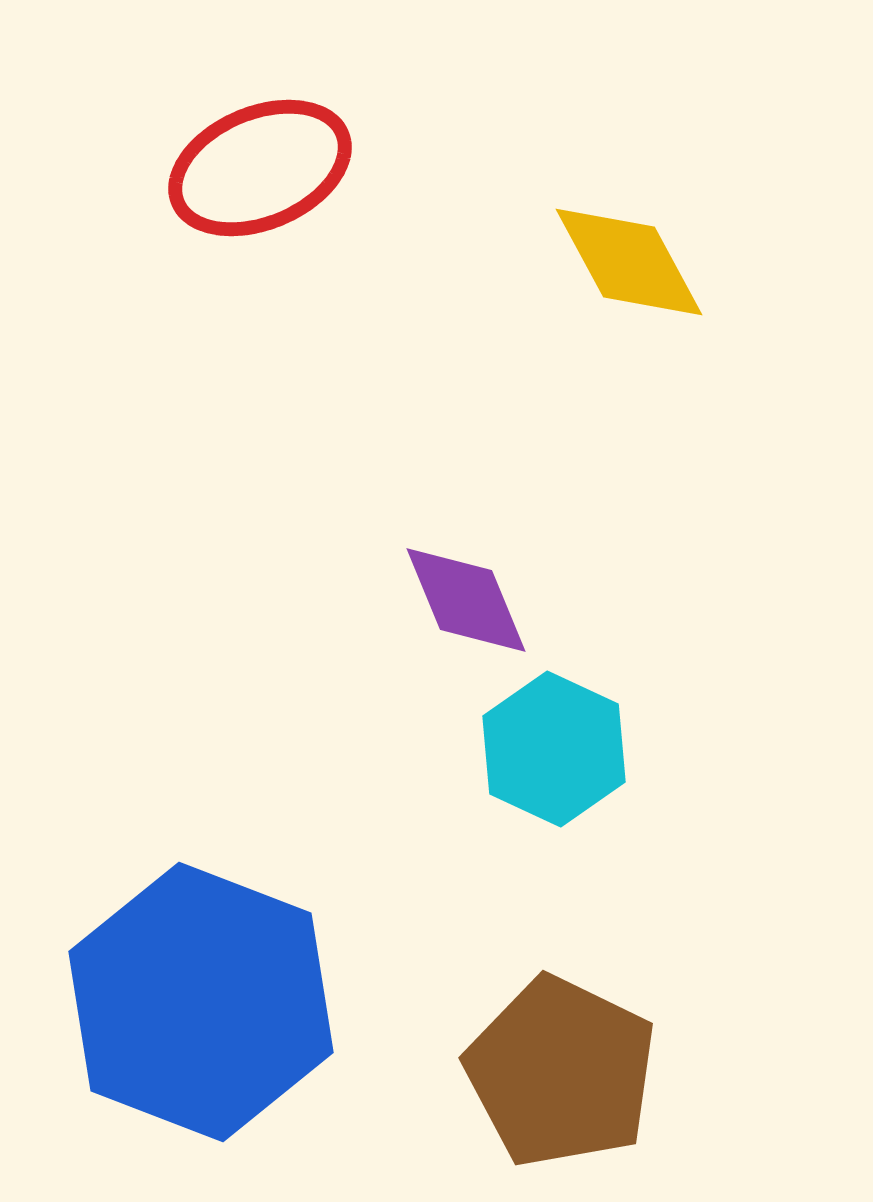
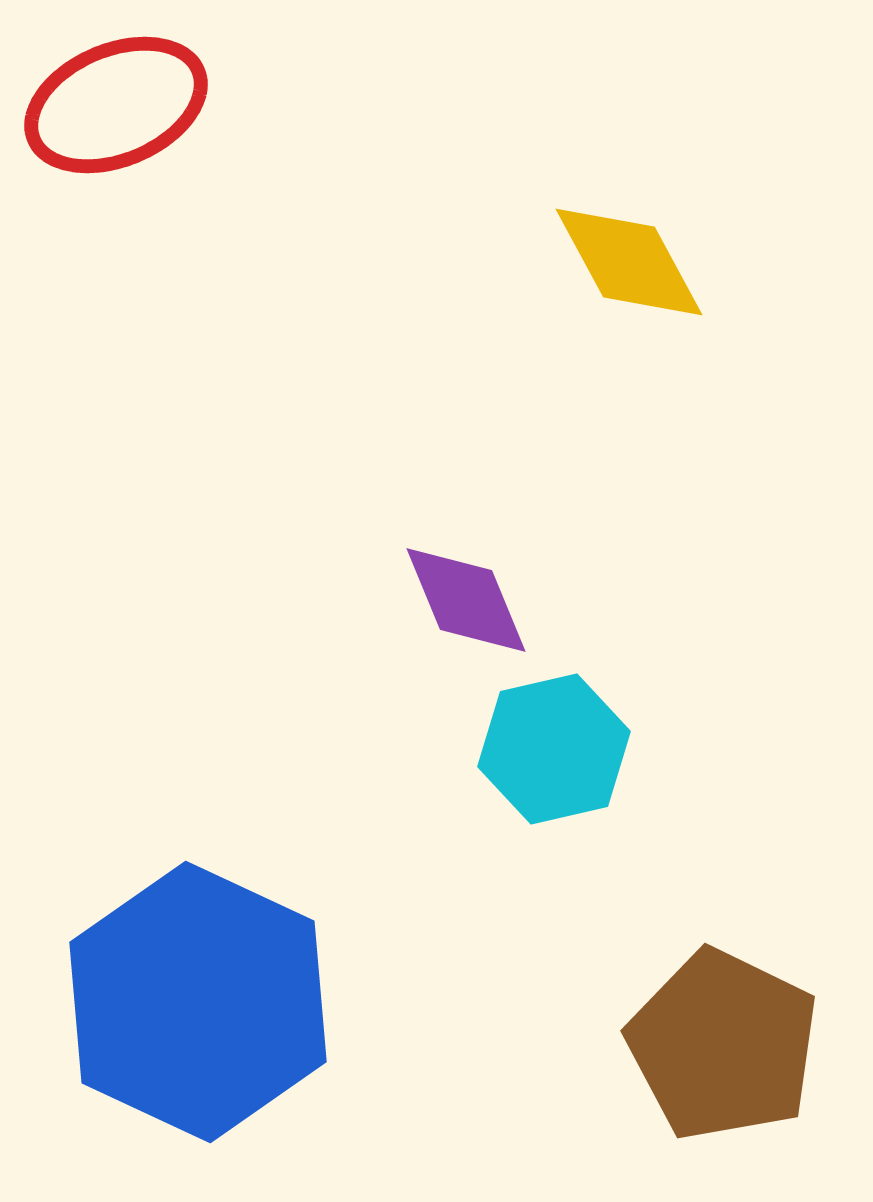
red ellipse: moved 144 px left, 63 px up
cyan hexagon: rotated 22 degrees clockwise
blue hexagon: moved 3 px left; rotated 4 degrees clockwise
brown pentagon: moved 162 px right, 27 px up
